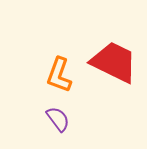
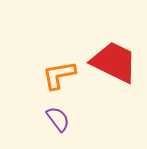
orange L-shape: rotated 60 degrees clockwise
